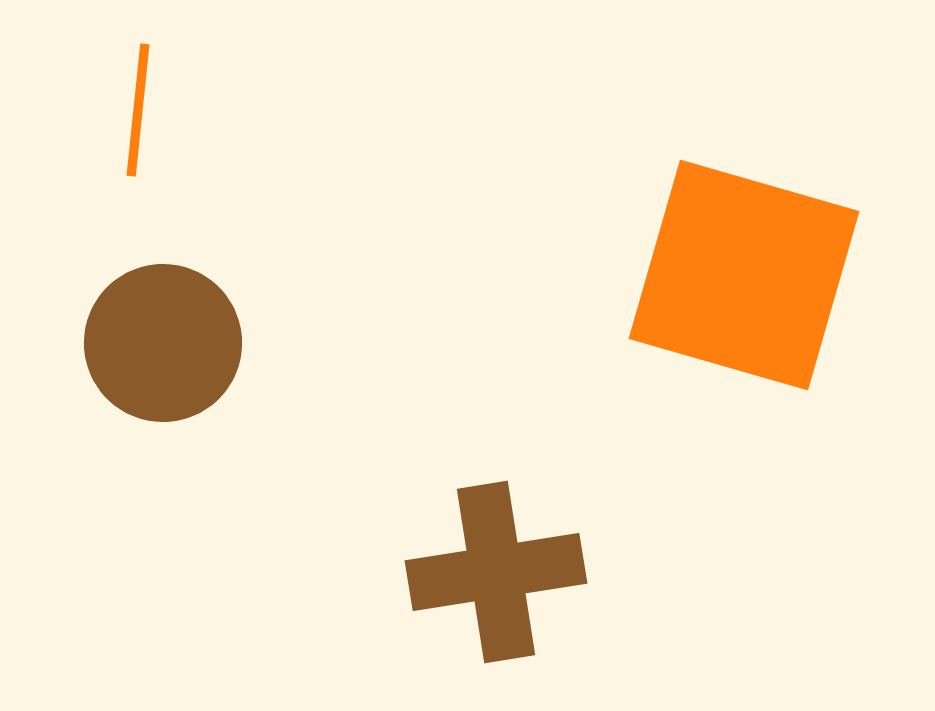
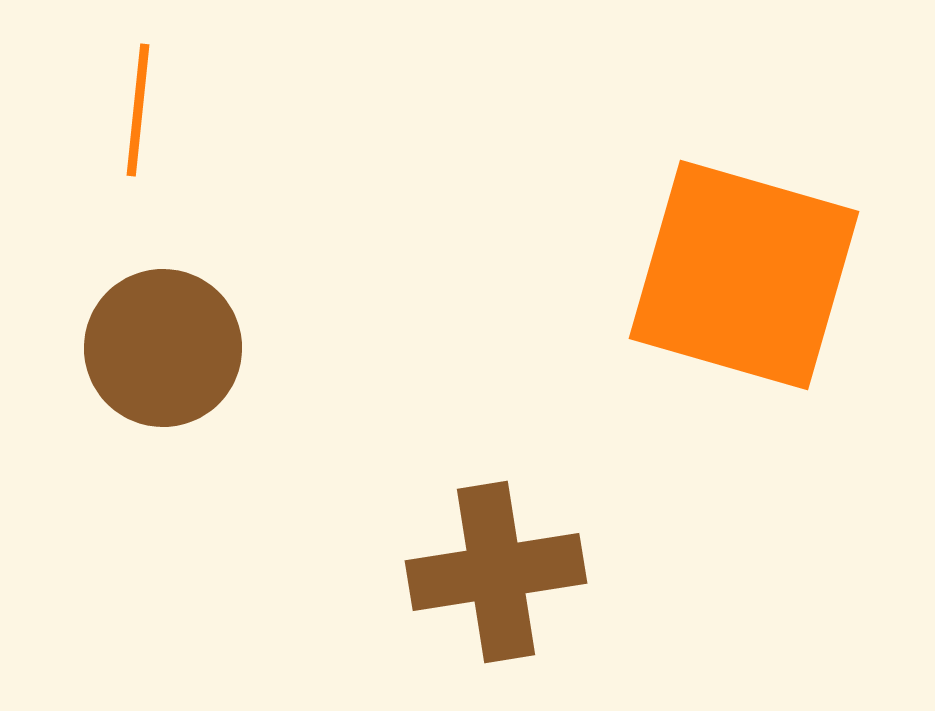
brown circle: moved 5 px down
